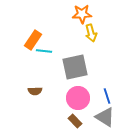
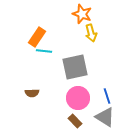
orange star: rotated 24 degrees clockwise
orange rectangle: moved 4 px right, 3 px up
brown semicircle: moved 3 px left, 2 px down
